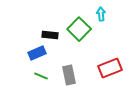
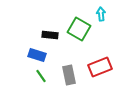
green square: rotated 15 degrees counterclockwise
blue rectangle: moved 2 px down; rotated 42 degrees clockwise
red rectangle: moved 10 px left, 1 px up
green line: rotated 32 degrees clockwise
